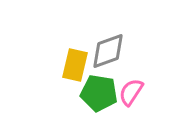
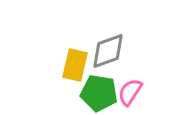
pink semicircle: moved 1 px left
